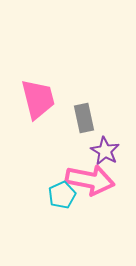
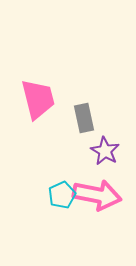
pink arrow: moved 7 px right, 15 px down
